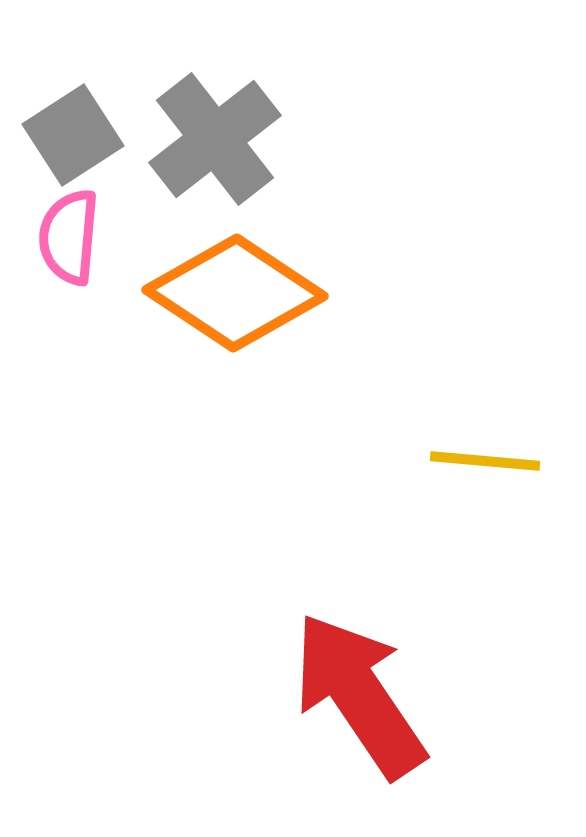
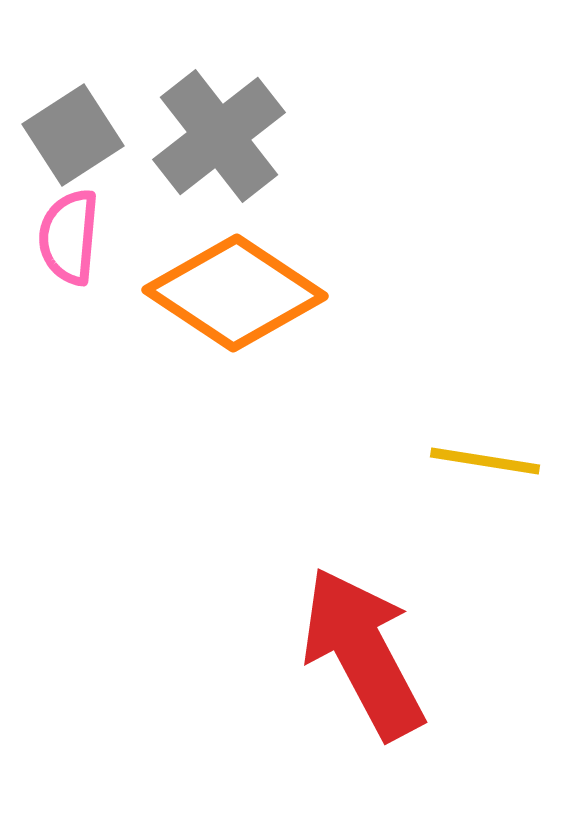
gray cross: moved 4 px right, 3 px up
yellow line: rotated 4 degrees clockwise
red arrow: moved 4 px right, 42 px up; rotated 6 degrees clockwise
